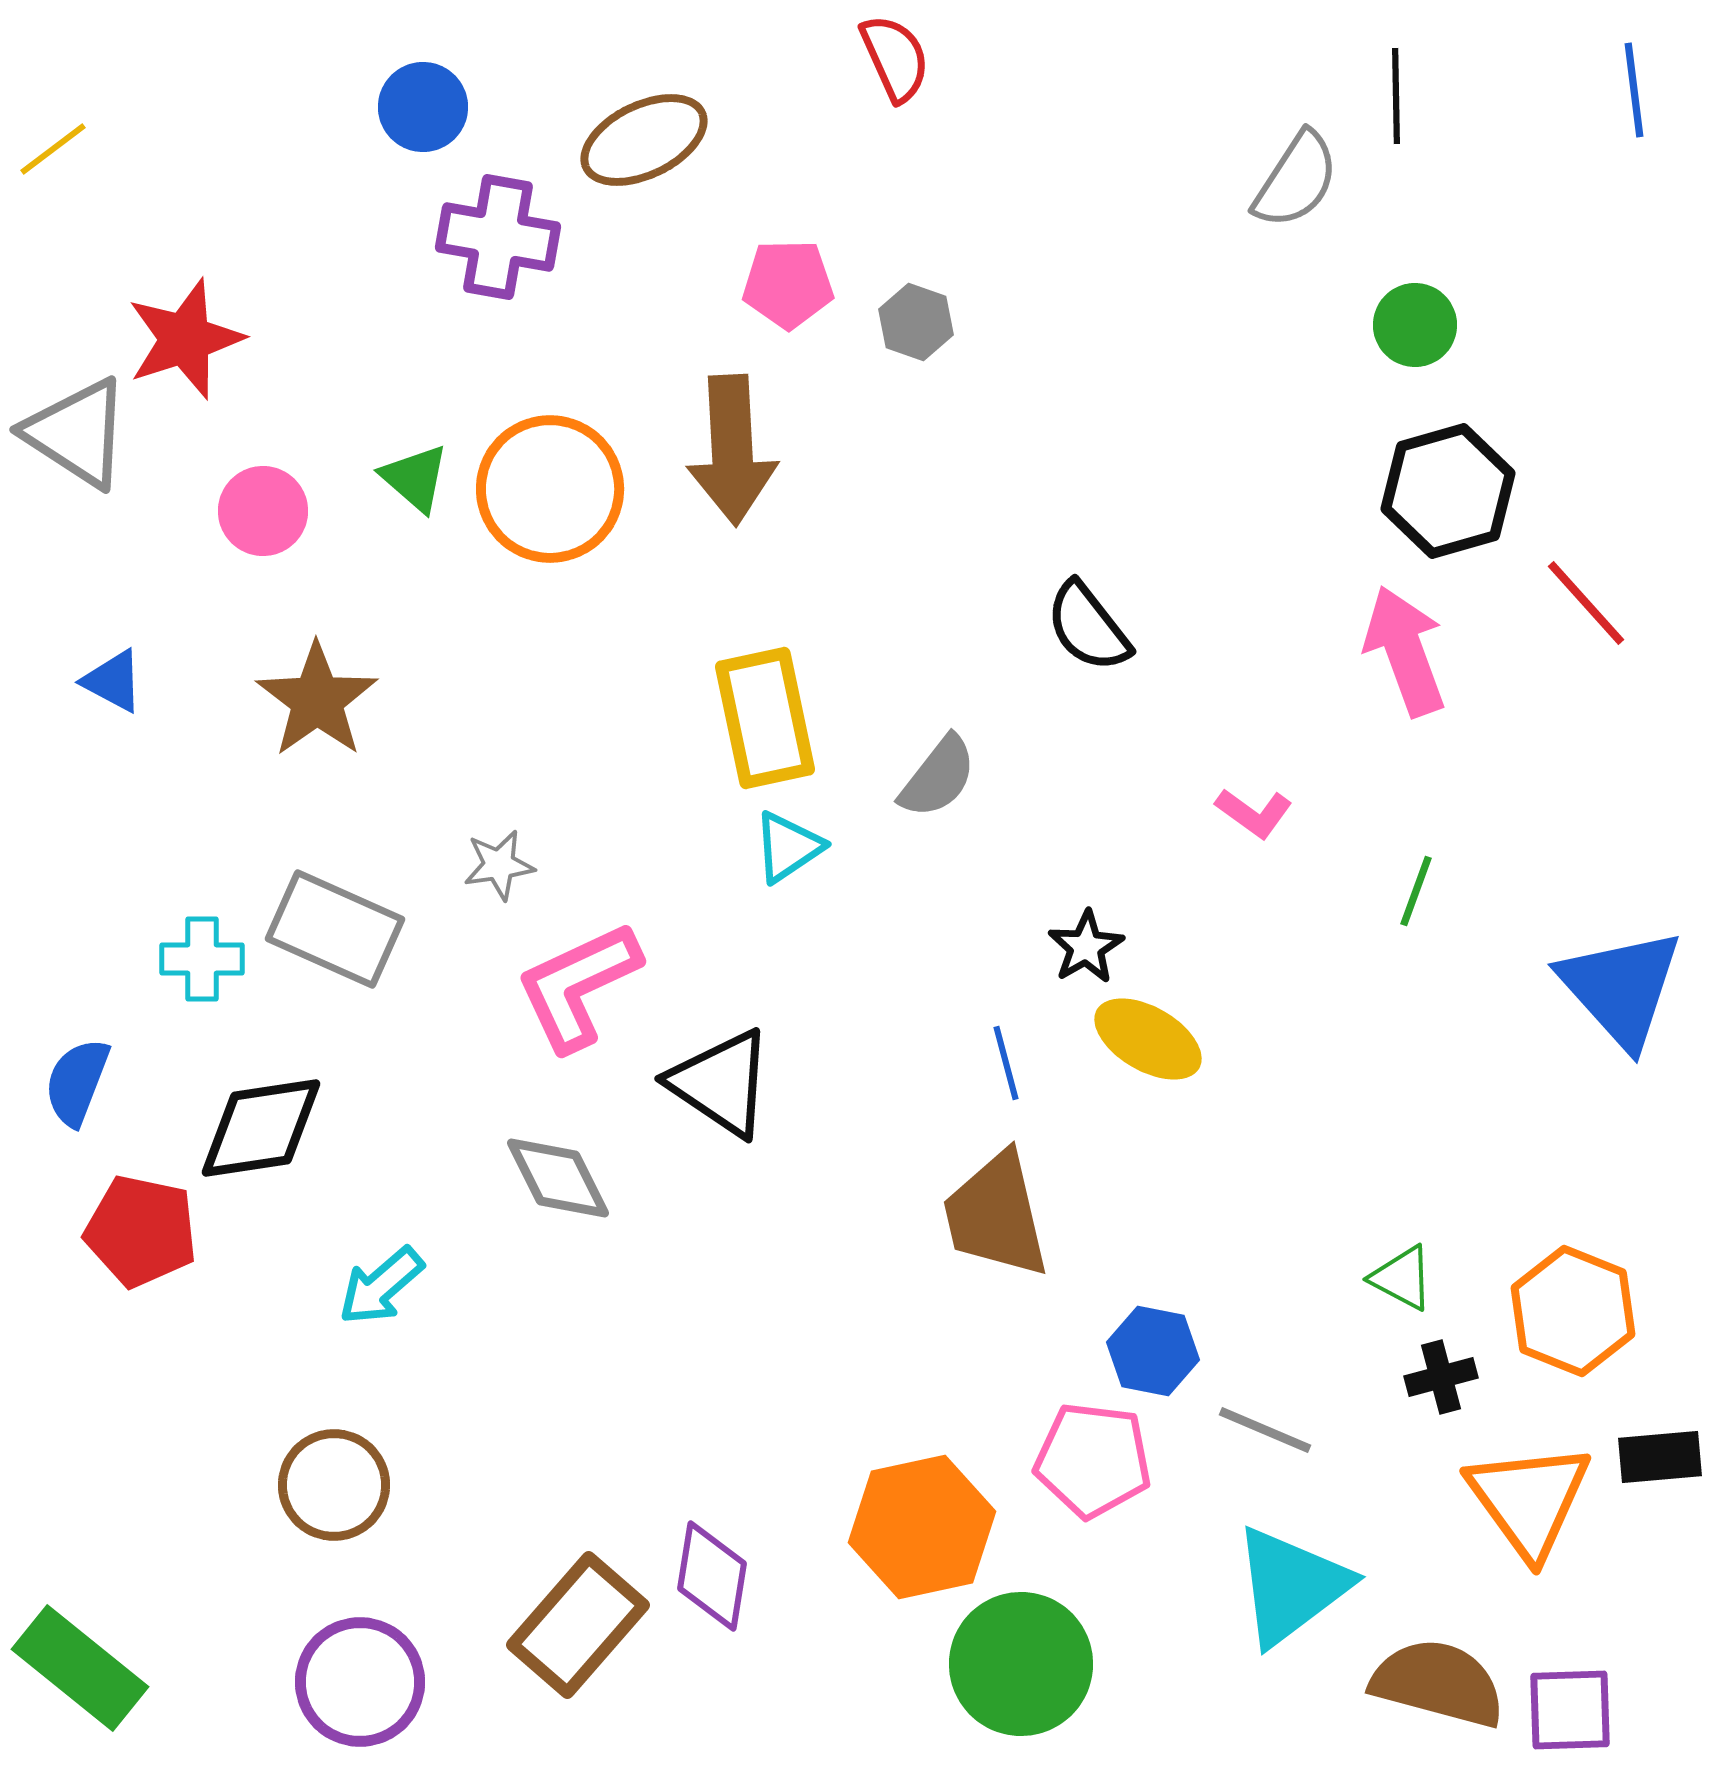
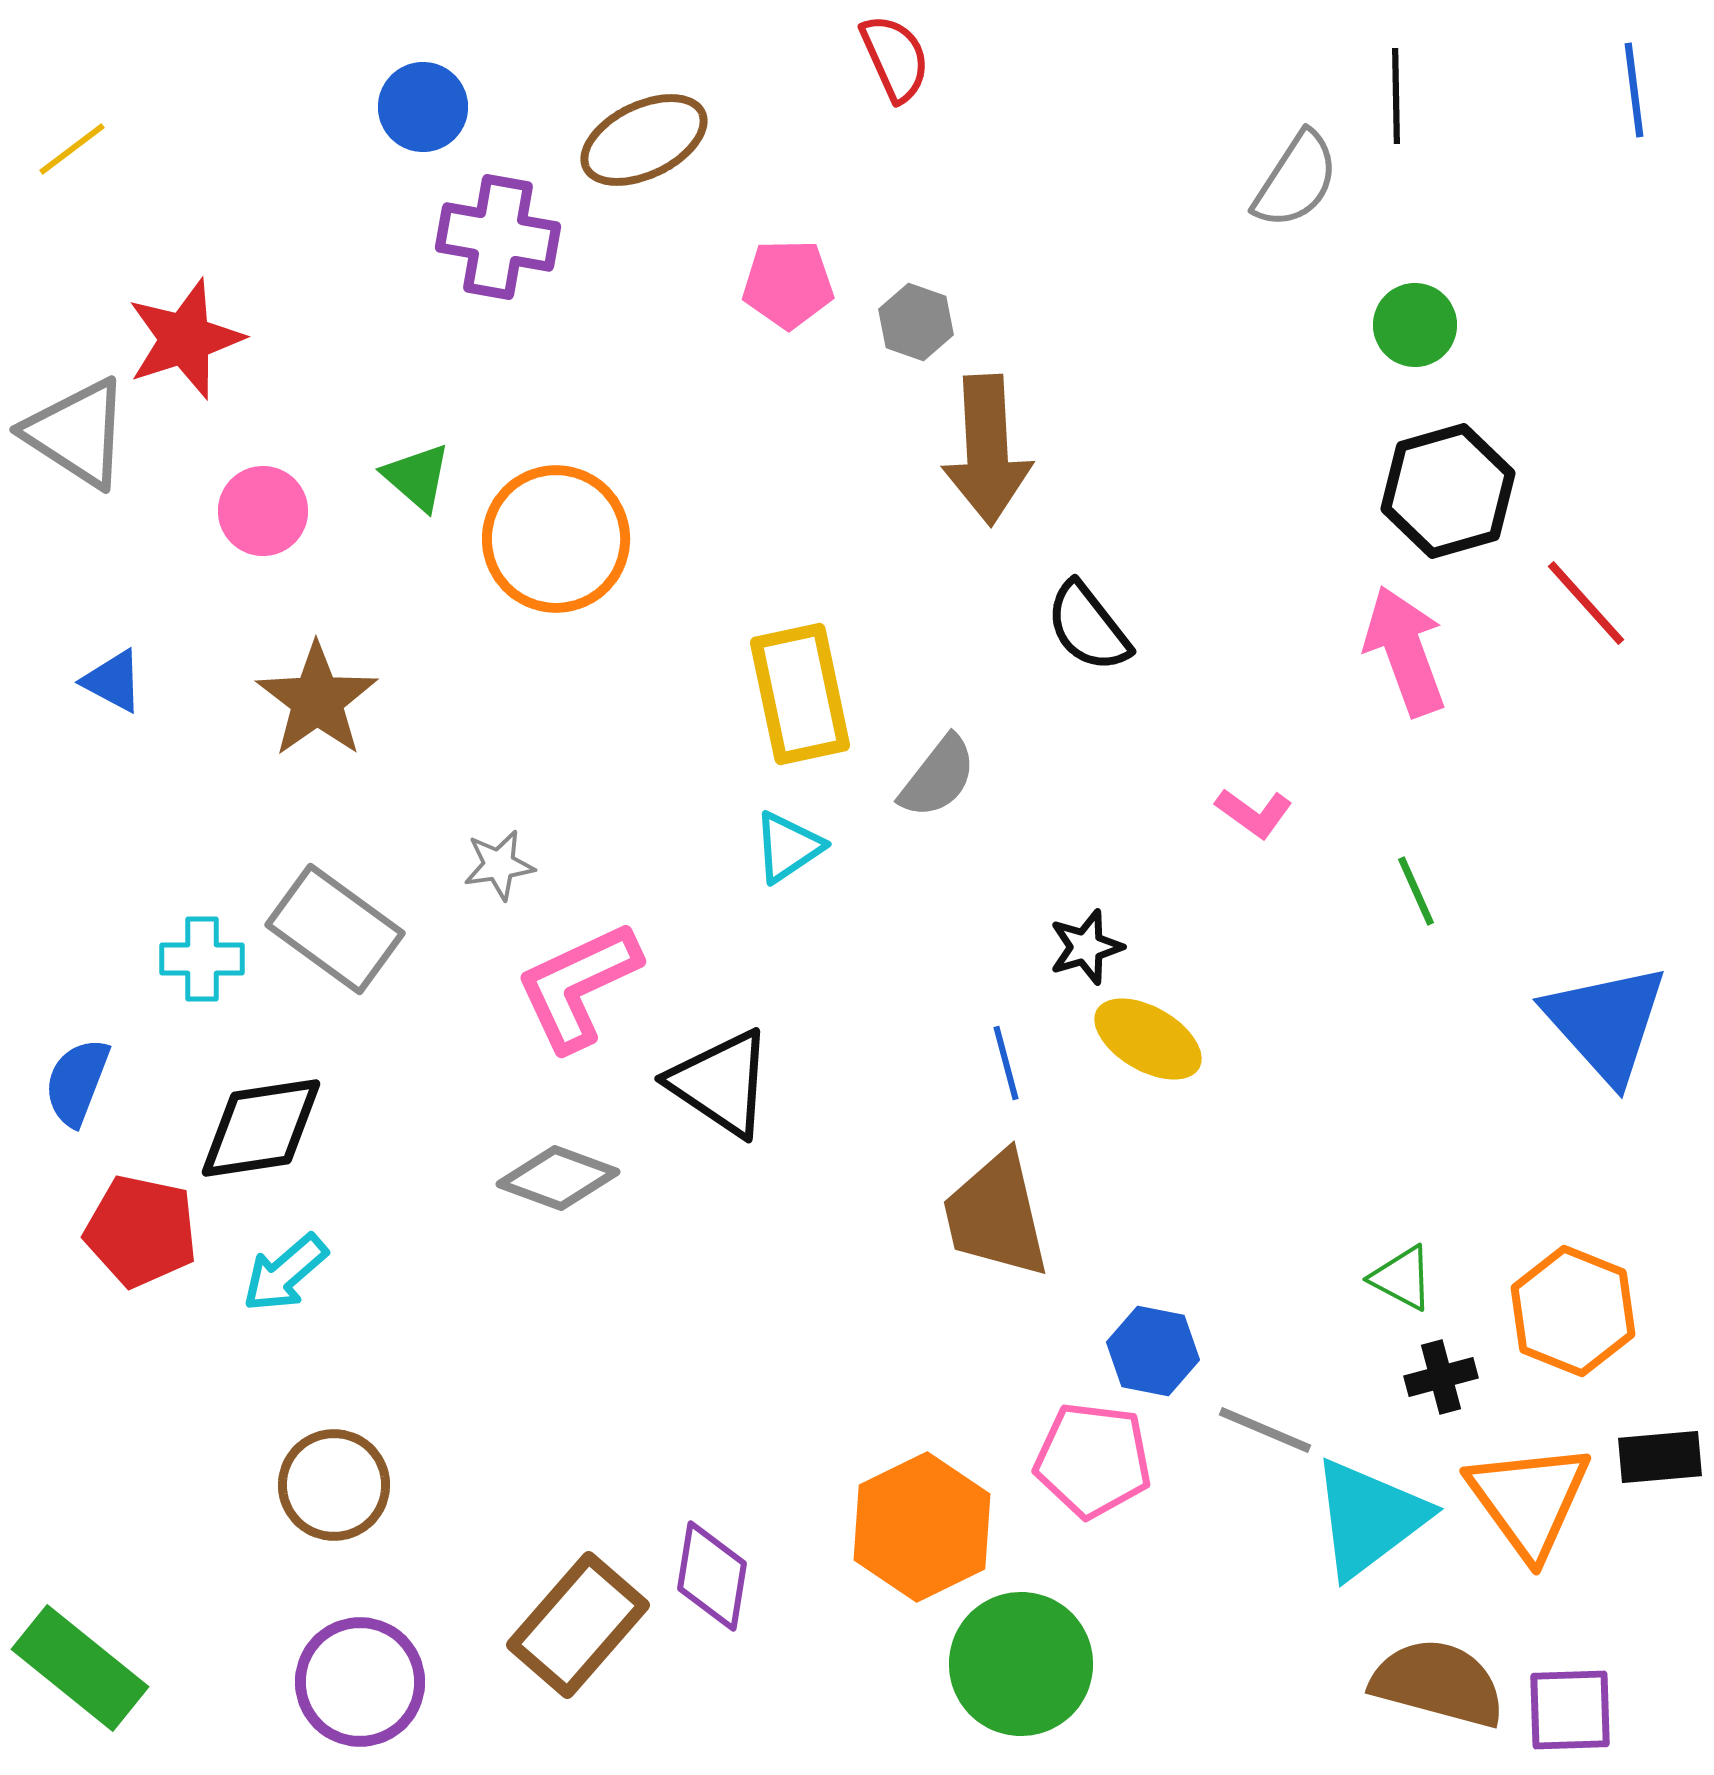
yellow line at (53, 149): moved 19 px right
brown arrow at (732, 450): moved 255 px right
green triangle at (415, 478): moved 2 px right, 1 px up
orange circle at (550, 489): moved 6 px right, 50 px down
yellow rectangle at (765, 718): moved 35 px right, 24 px up
green line at (1416, 891): rotated 44 degrees counterclockwise
gray rectangle at (335, 929): rotated 12 degrees clockwise
black star at (1086, 947): rotated 14 degrees clockwise
blue triangle at (1621, 988): moved 15 px left, 35 px down
gray diamond at (558, 1178): rotated 43 degrees counterclockwise
cyan arrow at (381, 1286): moved 96 px left, 13 px up
orange hexagon at (922, 1527): rotated 14 degrees counterclockwise
cyan triangle at (1291, 1586): moved 78 px right, 68 px up
